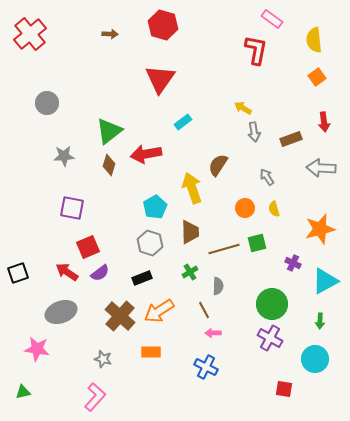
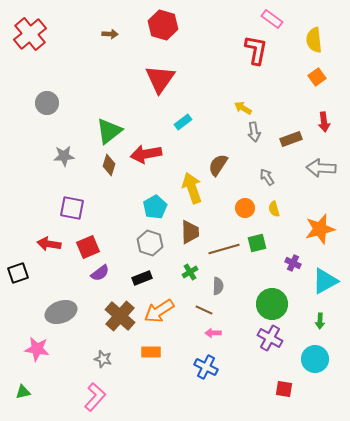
red arrow at (67, 272): moved 18 px left, 28 px up; rotated 25 degrees counterclockwise
brown line at (204, 310): rotated 36 degrees counterclockwise
